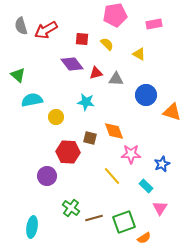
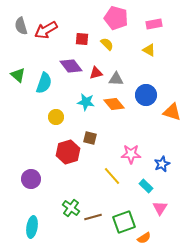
pink pentagon: moved 1 px right, 3 px down; rotated 25 degrees clockwise
yellow triangle: moved 10 px right, 4 px up
purple diamond: moved 1 px left, 2 px down
cyan semicircle: moved 12 px right, 17 px up; rotated 120 degrees clockwise
orange diamond: moved 27 px up; rotated 20 degrees counterclockwise
red hexagon: rotated 20 degrees counterclockwise
purple circle: moved 16 px left, 3 px down
brown line: moved 1 px left, 1 px up
